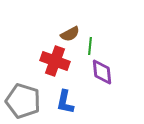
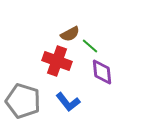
green line: rotated 54 degrees counterclockwise
red cross: moved 2 px right
blue L-shape: moved 3 px right; rotated 50 degrees counterclockwise
